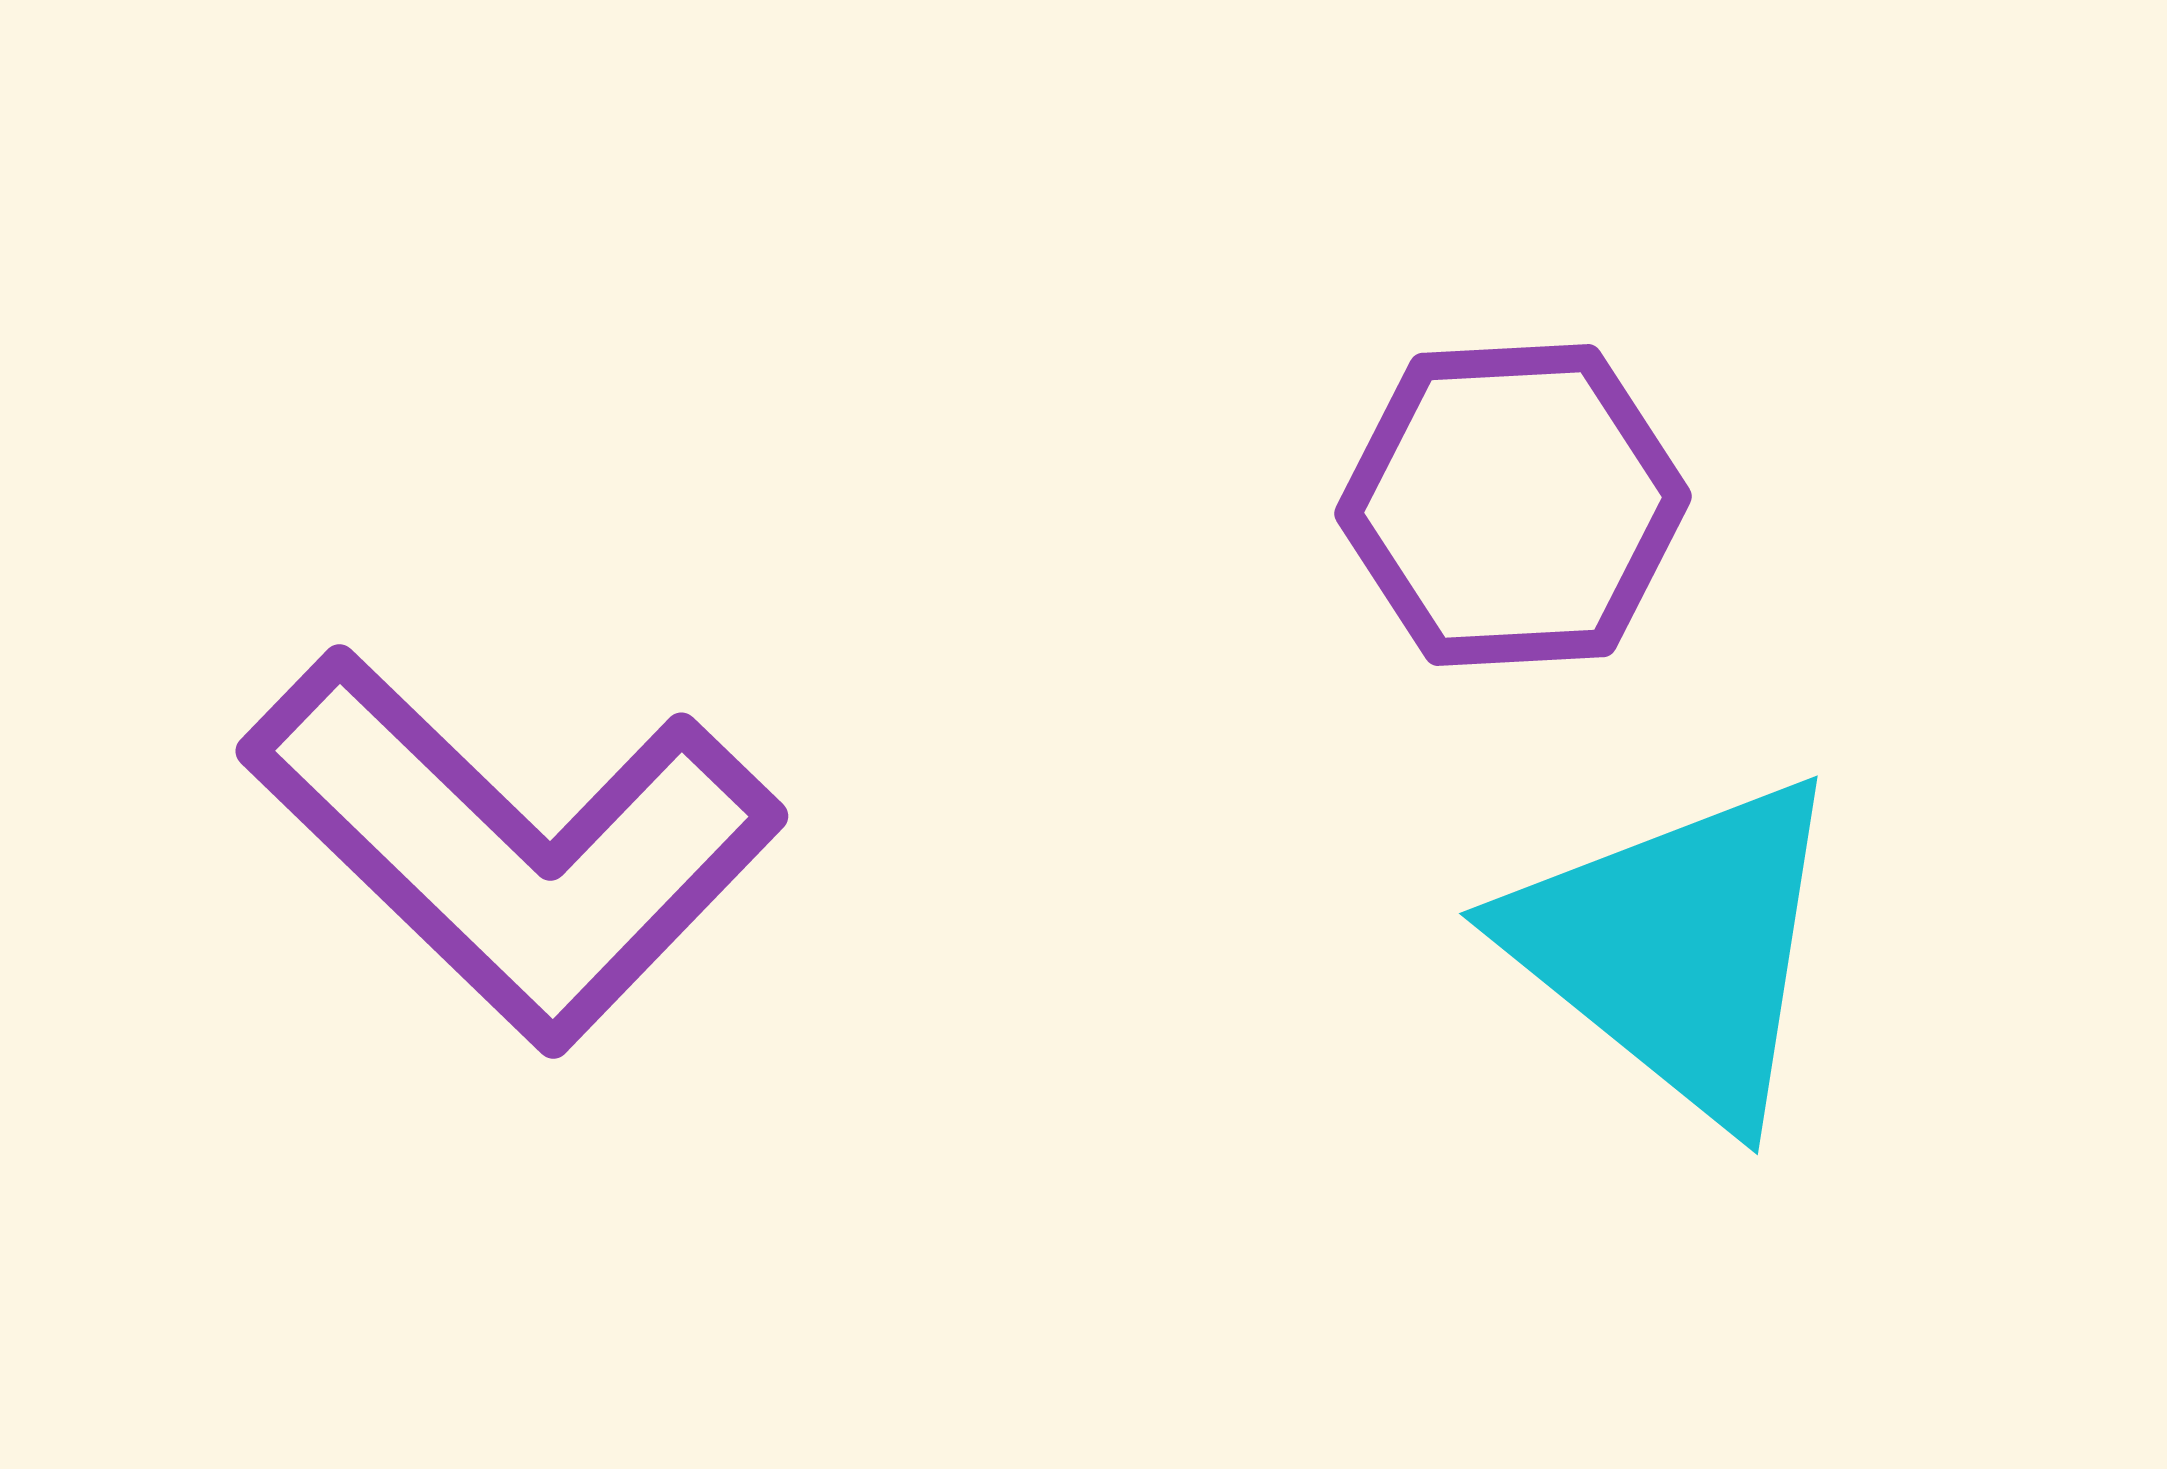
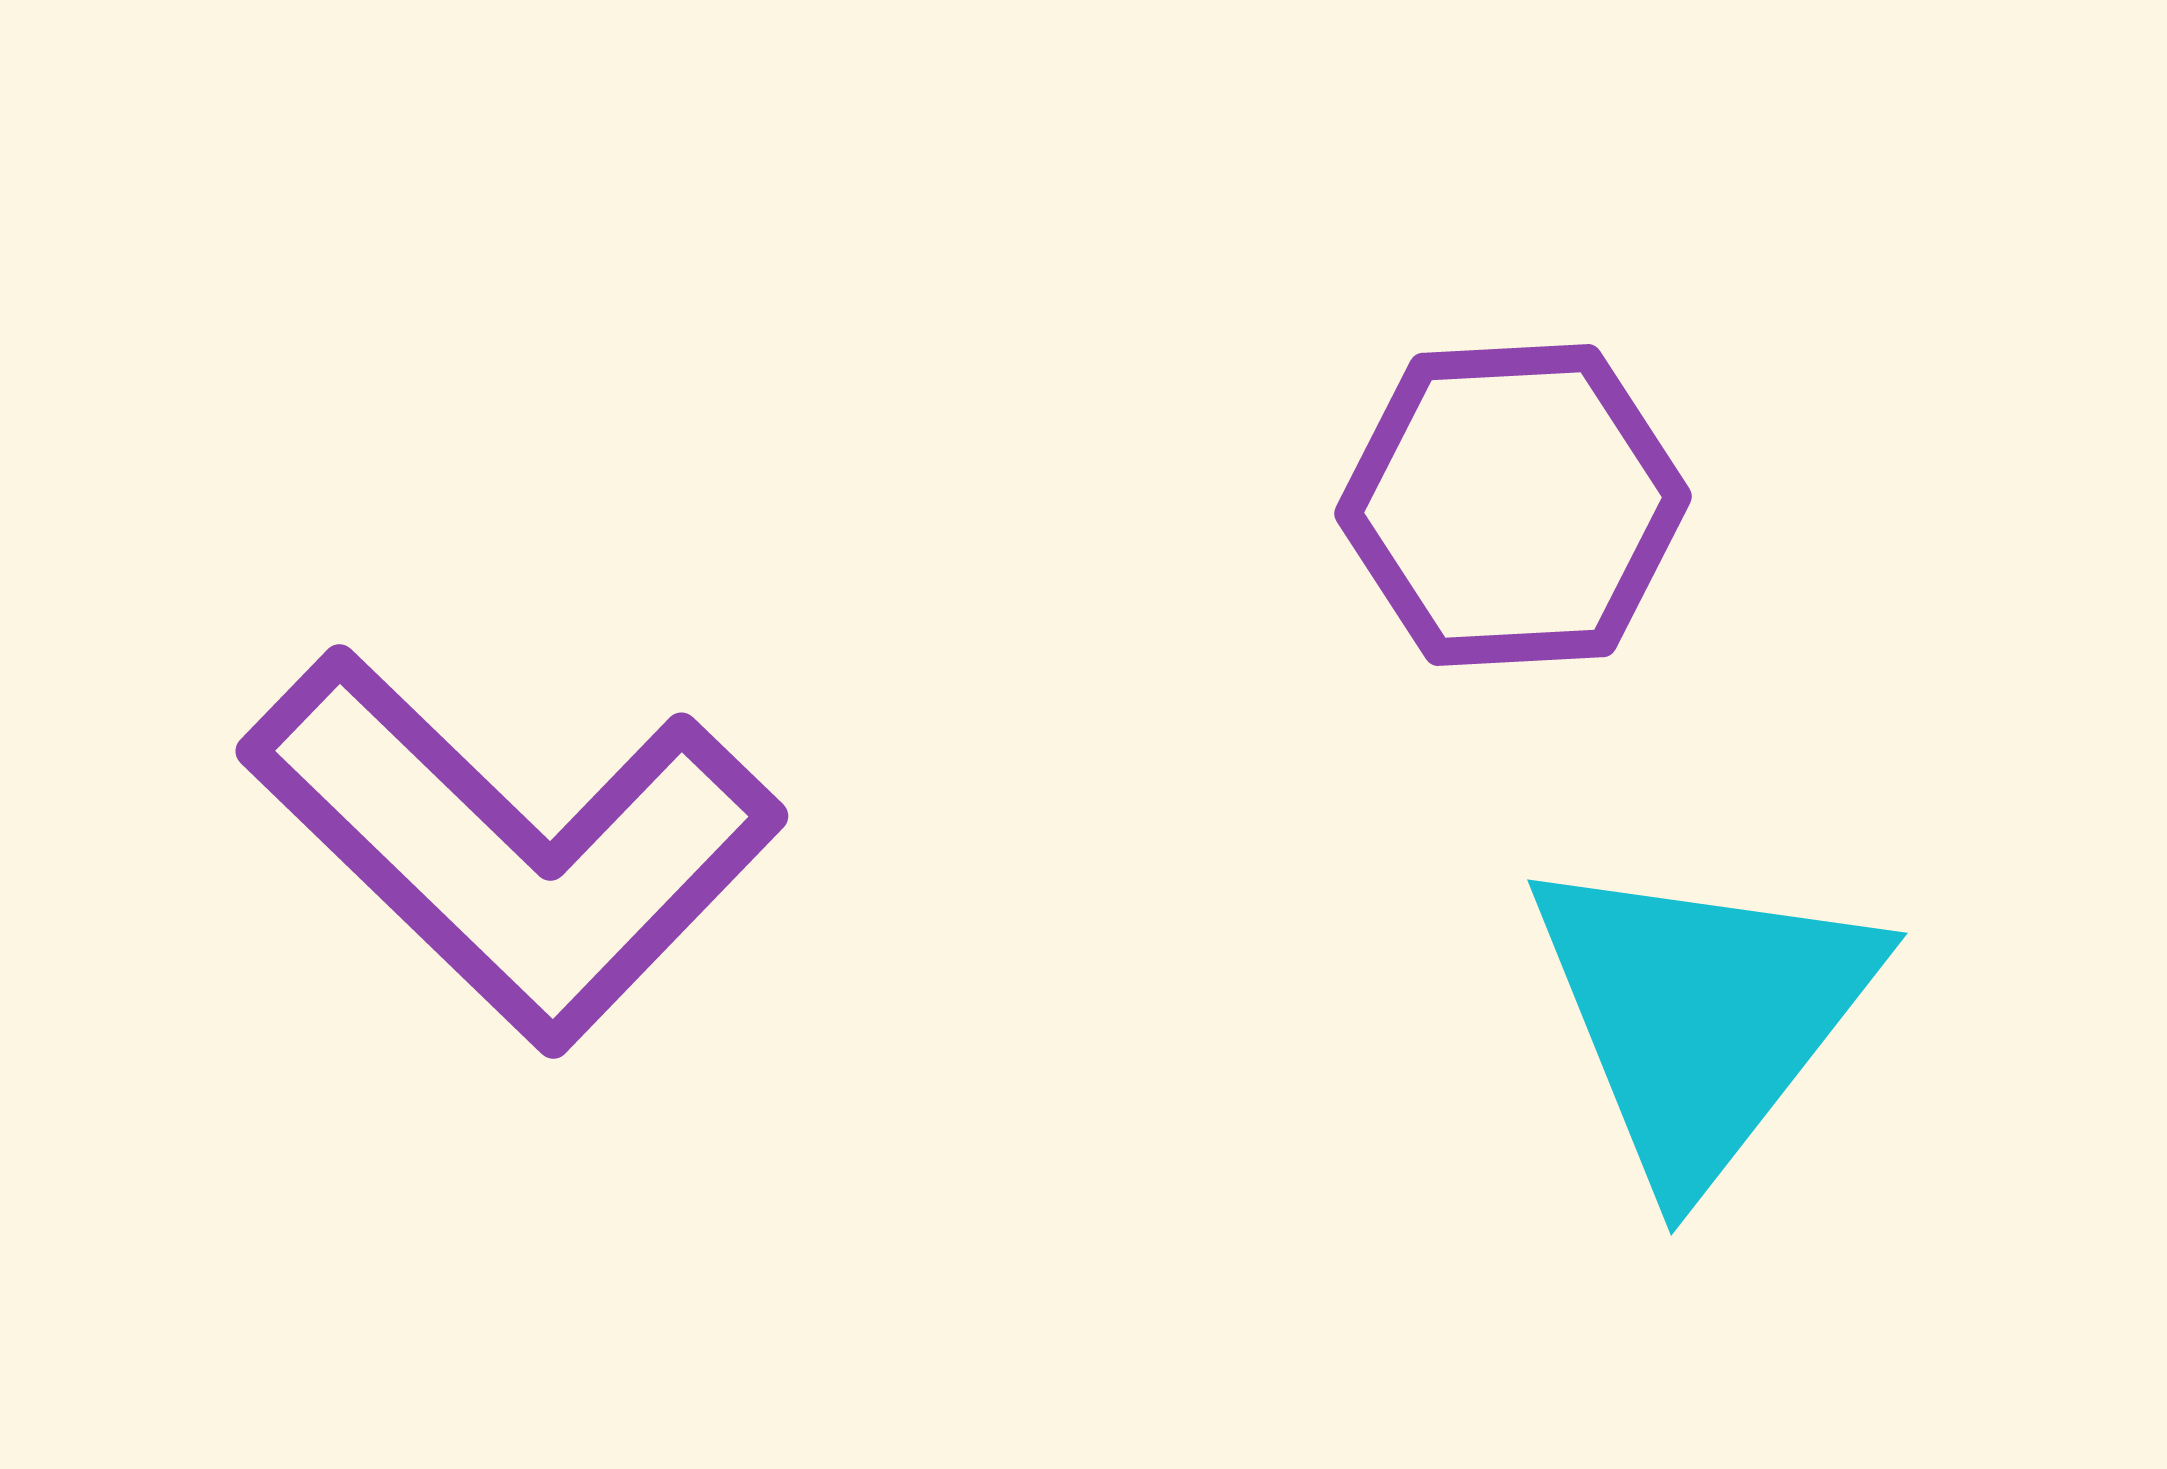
cyan triangle: moved 24 px right, 68 px down; rotated 29 degrees clockwise
